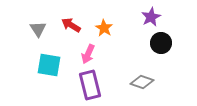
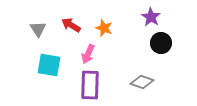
purple star: rotated 12 degrees counterclockwise
orange star: rotated 12 degrees counterclockwise
purple rectangle: rotated 16 degrees clockwise
